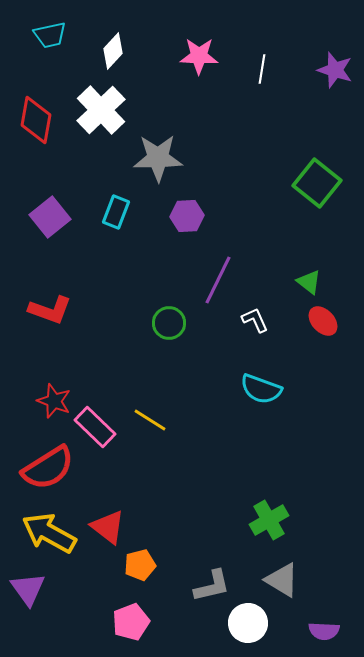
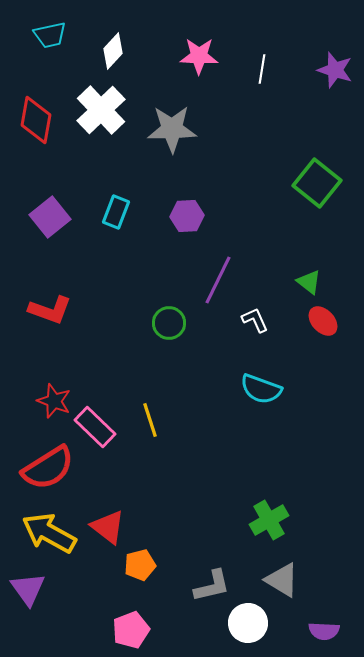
gray star: moved 14 px right, 29 px up
yellow line: rotated 40 degrees clockwise
pink pentagon: moved 8 px down
